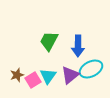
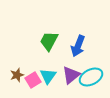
blue arrow: rotated 20 degrees clockwise
cyan ellipse: moved 8 px down
purple triangle: moved 1 px right
